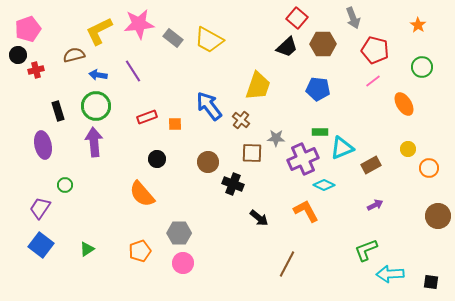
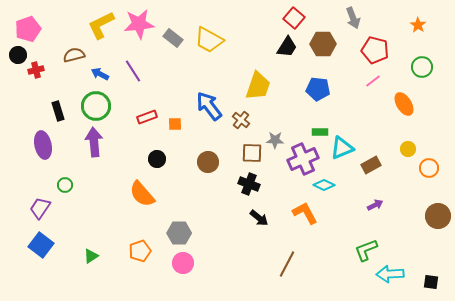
red square at (297, 18): moved 3 px left
yellow L-shape at (99, 31): moved 2 px right, 6 px up
black trapezoid at (287, 47): rotated 15 degrees counterclockwise
blue arrow at (98, 75): moved 2 px right, 1 px up; rotated 18 degrees clockwise
gray star at (276, 138): moved 1 px left, 2 px down
black cross at (233, 184): moved 16 px right
orange L-shape at (306, 211): moved 1 px left, 2 px down
green triangle at (87, 249): moved 4 px right, 7 px down
